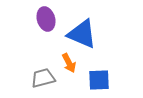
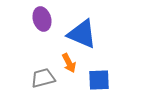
purple ellipse: moved 4 px left
